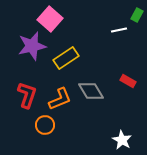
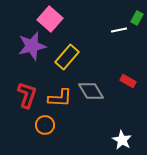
green rectangle: moved 3 px down
yellow rectangle: moved 1 px right, 1 px up; rotated 15 degrees counterclockwise
orange L-shape: moved 1 px up; rotated 25 degrees clockwise
